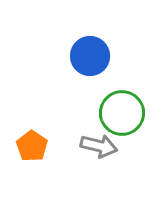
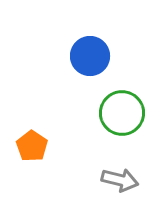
gray arrow: moved 21 px right, 34 px down
